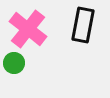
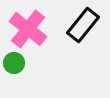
black rectangle: rotated 28 degrees clockwise
